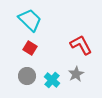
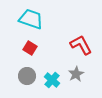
cyan trapezoid: moved 1 px right, 1 px up; rotated 25 degrees counterclockwise
